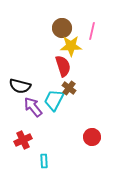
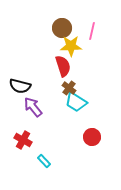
cyan trapezoid: moved 22 px right, 2 px down; rotated 85 degrees counterclockwise
red cross: rotated 36 degrees counterclockwise
cyan rectangle: rotated 40 degrees counterclockwise
